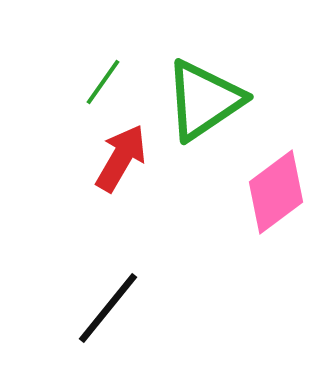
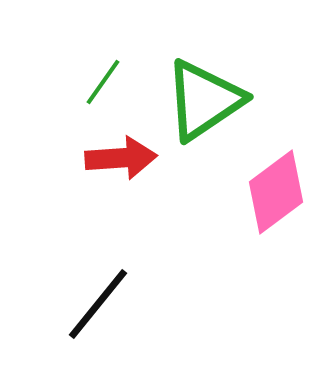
red arrow: rotated 56 degrees clockwise
black line: moved 10 px left, 4 px up
